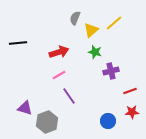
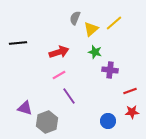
yellow triangle: moved 1 px up
purple cross: moved 1 px left, 1 px up; rotated 21 degrees clockwise
